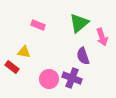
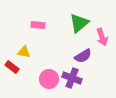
pink rectangle: rotated 16 degrees counterclockwise
purple semicircle: rotated 102 degrees counterclockwise
